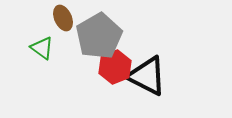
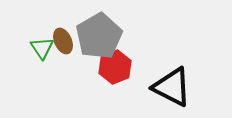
brown ellipse: moved 23 px down
green triangle: rotated 20 degrees clockwise
black triangle: moved 25 px right, 11 px down
